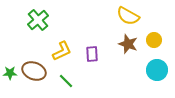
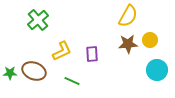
yellow semicircle: rotated 90 degrees counterclockwise
yellow circle: moved 4 px left
brown star: rotated 24 degrees counterclockwise
green line: moved 6 px right; rotated 21 degrees counterclockwise
